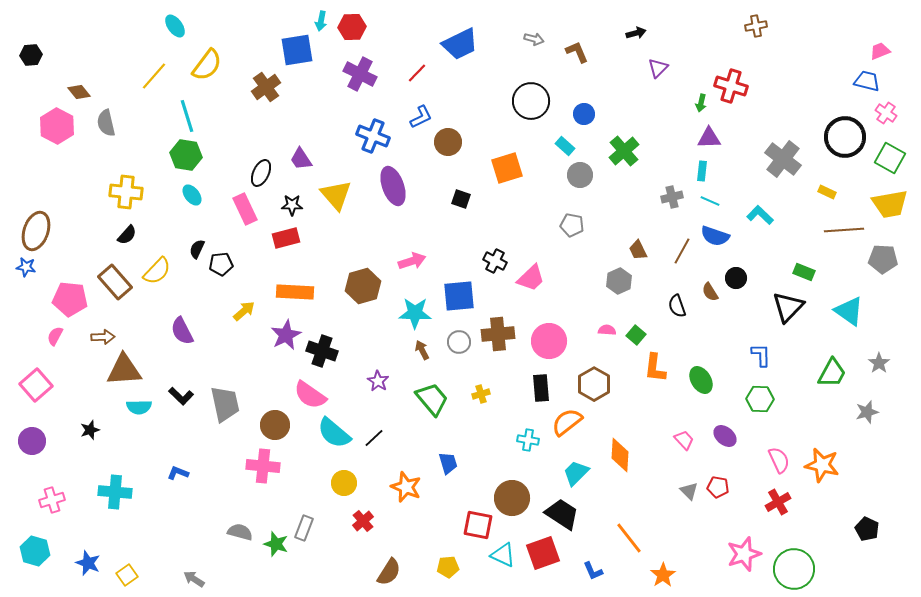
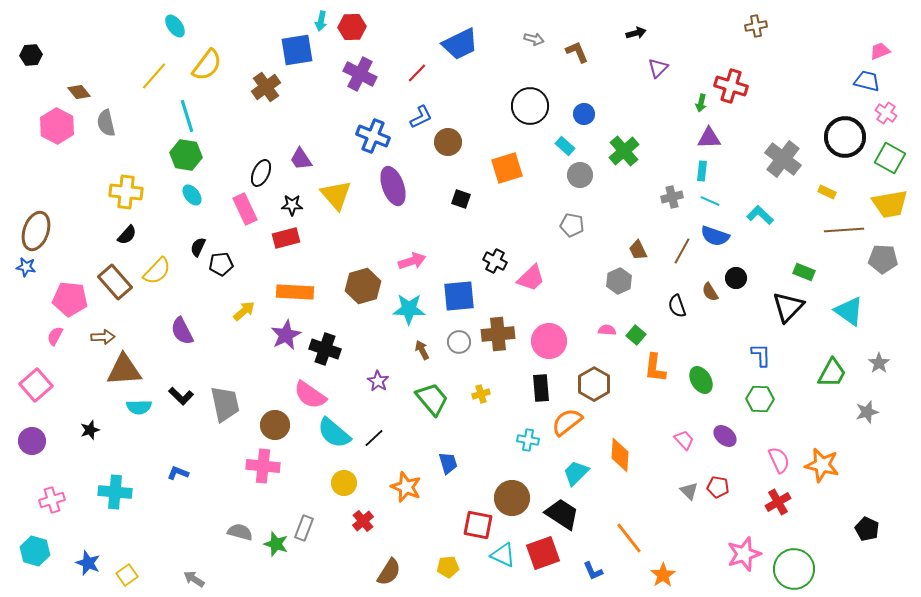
black circle at (531, 101): moved 1 px left, 5 px down
black semicircle at (197, 249): moved 1 px right, 2 px up
cyan star at (415, 313): moved 6 px left, 4 px up
black cross at (322, 351): moved 3 px right, 2 px up
